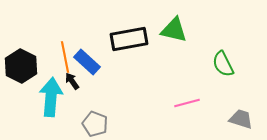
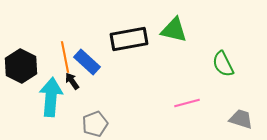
gray pentagon: rotated 30 degrees clockwise
